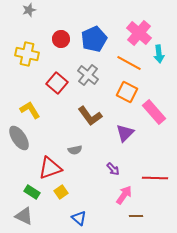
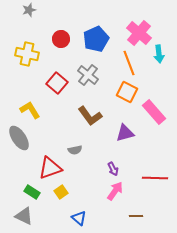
blue pentagon: moved 2 px right
orange line: rotated 40 degrees clockwise
purple triangle: rotated 30 degrees clockwise
purple arrow: rotated 16 degrees clockwise
pink arrow: moved 9 px left, 4 px up
